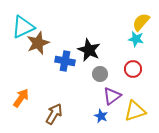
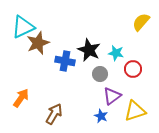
cyan star: moved 20 px left, 14 px down
